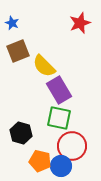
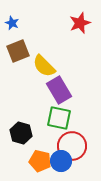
blue circle: moved 5 px up
